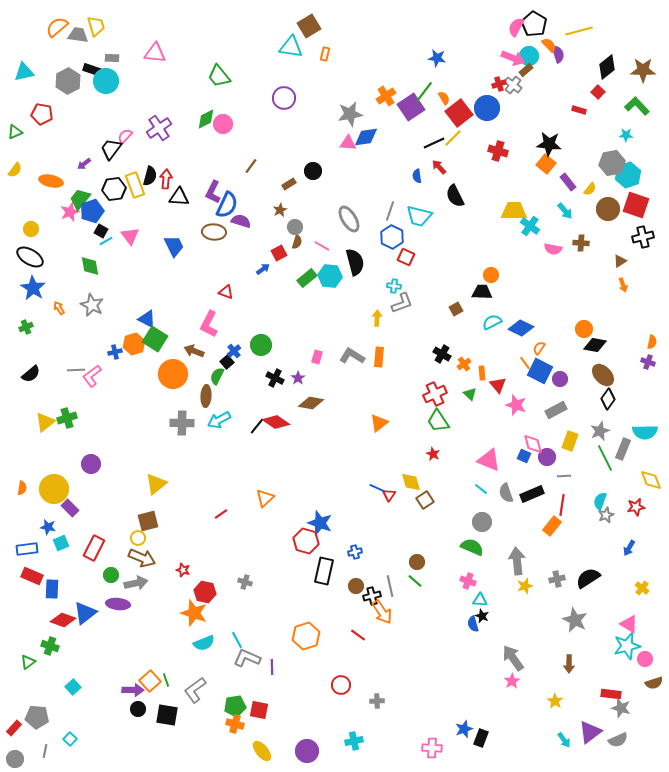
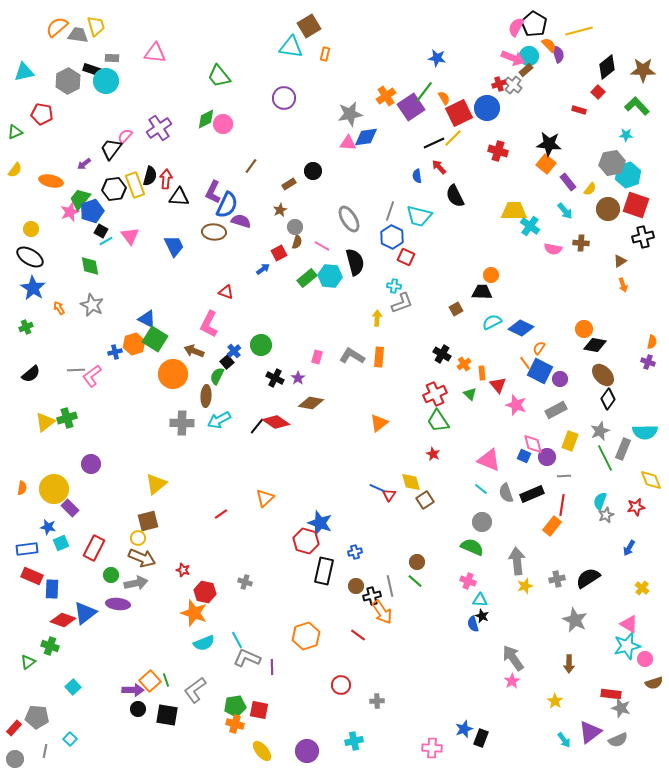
red square at (459, 113): rotated 12 degrees clockwise
